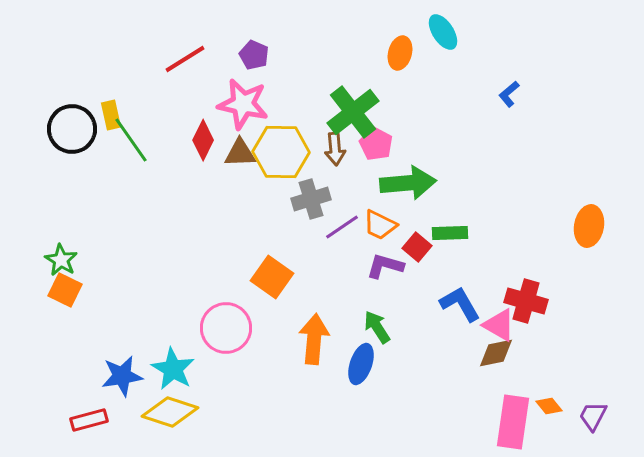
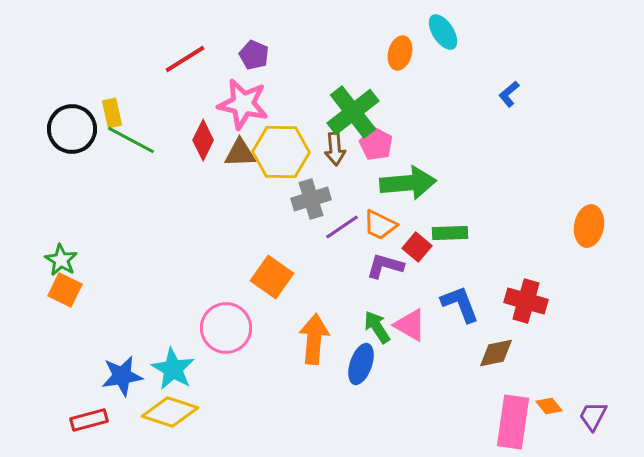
yellow rectangle at (111, 115): moved 1 px right, 2 px up
green line at (131, 140): rotated 27 degrees counterclockwise
blue L-shape at (460, 304): rotated 9 degrees clockwise
pink triangle at (499, 325): moved 89 px left
